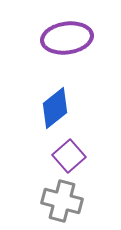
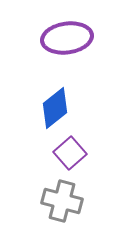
purple square: moved 1 px right, 3 px up
